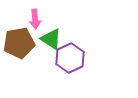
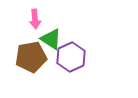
brown pentagon: moved 12 px right, 14 px down
purple hexagon: moved 1 px right, 1 px up
